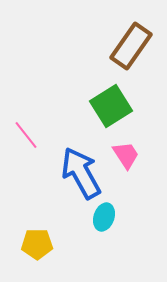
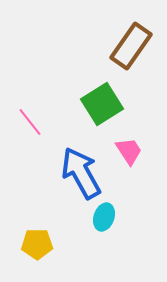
green square: moved 9 px left, 2 px up
pink line: moved 4 px right, 13 px up
pink trapezoid: moved 3 px right, 4 px up
